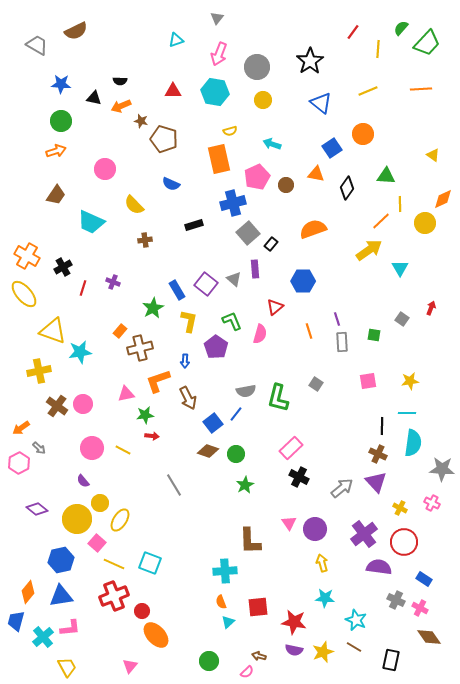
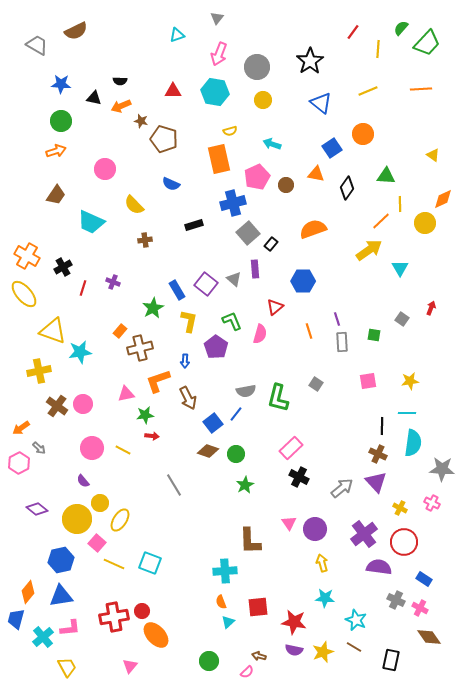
cyan triangle at (176, 40): moved 1 px right, 5 px up
red cross at (114, 596): moved 21 px down; rotated 12 degrees clockwise
blue trapezoid at (16, 621): moved 2 px up
